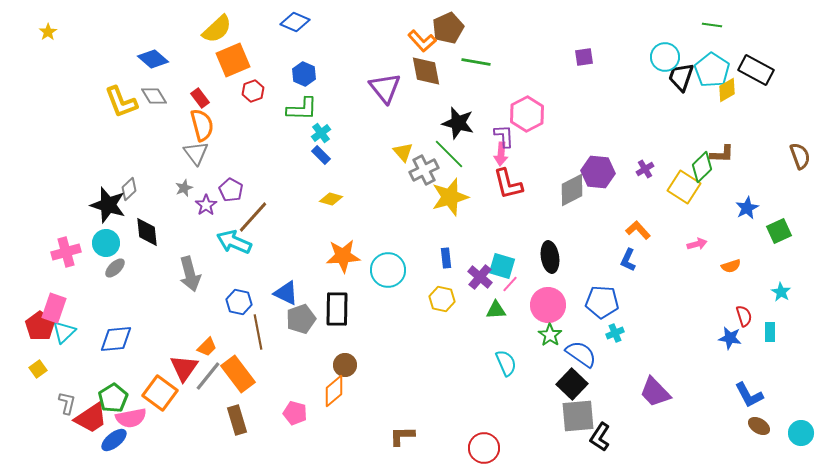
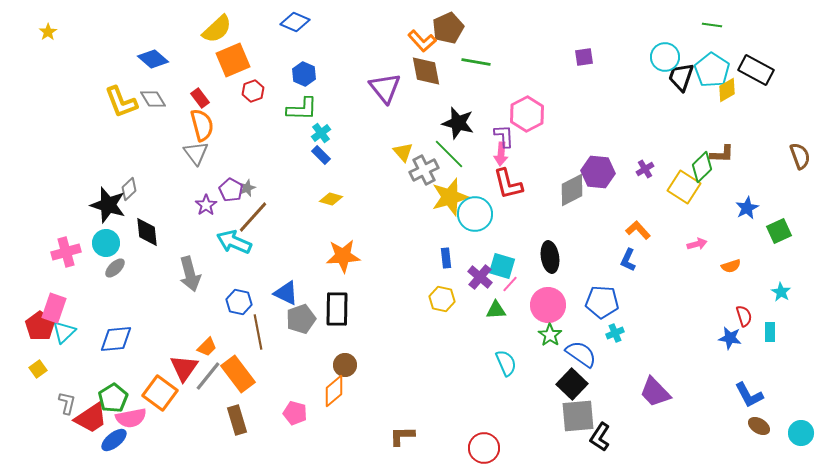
gray diamond at (154, 96): moved 1 px left, 3 px down
gray star at (184, 188): moved 63 px right
cyan circle at (388, 270): moved 87 px right, 56 px up
